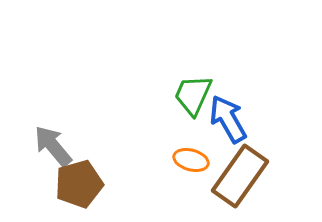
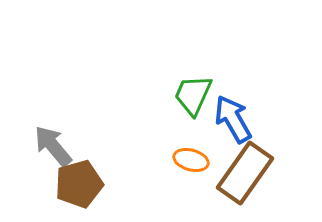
blue arrow: moved 5 px right
brown rectangle: moved 5 px right, 3 px up
